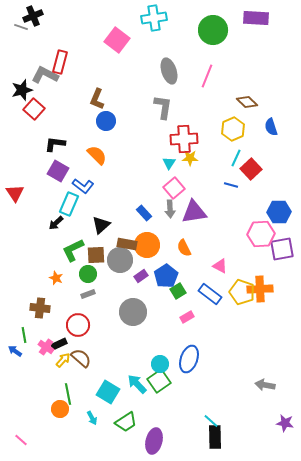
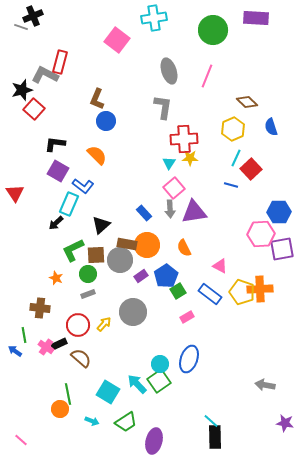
yellow arrow at (63, 360): moved 41 px right, 36 px up
cyan arrow at (92, 418): moved 3 px down; rotated 40 degrees counterclockwise
